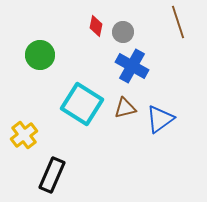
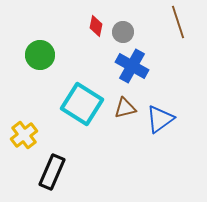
black rectangle: moved 3 px up
